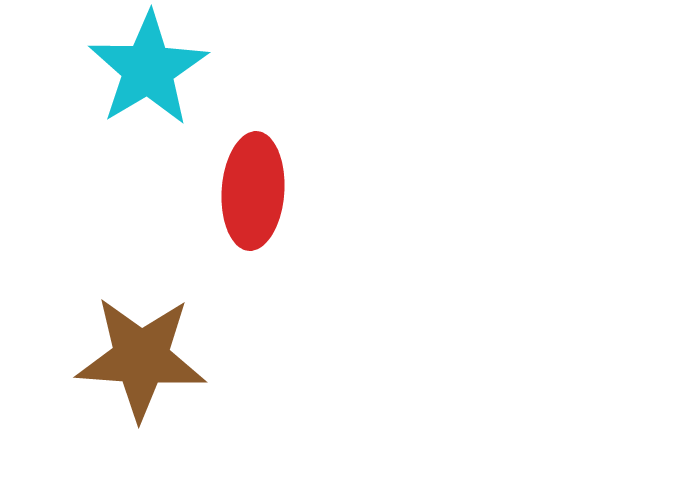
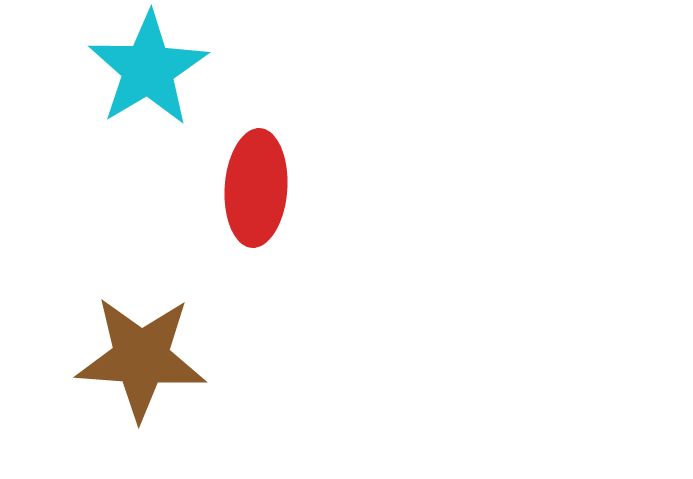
red ellipse: moved 3 px right, 3 px up
